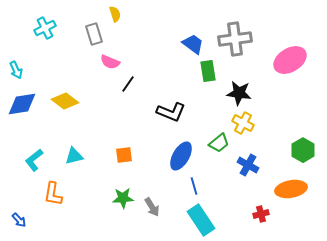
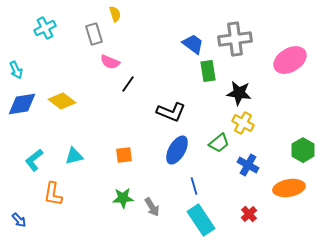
yellow diamond: moved 3 px left
blue ellipse: moved 4 px left, 6 px up
orange ellipse: moved 2 px left, 1 px up
red cross: moved 12 px left; rotated 28 degrees counterclockwise
